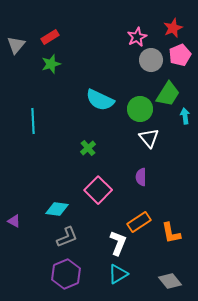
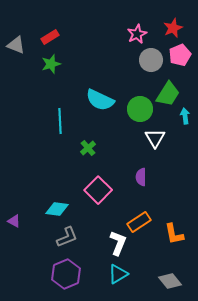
pink star: moved 3 px up
gray triangle: rotated 48 degrees counterclockwise
cyan line: moved 27 px right
white triangle: moved 6 px right; rotated 10 degrees clockwise
orange L-shape: moved 3 px right, 1 px down
